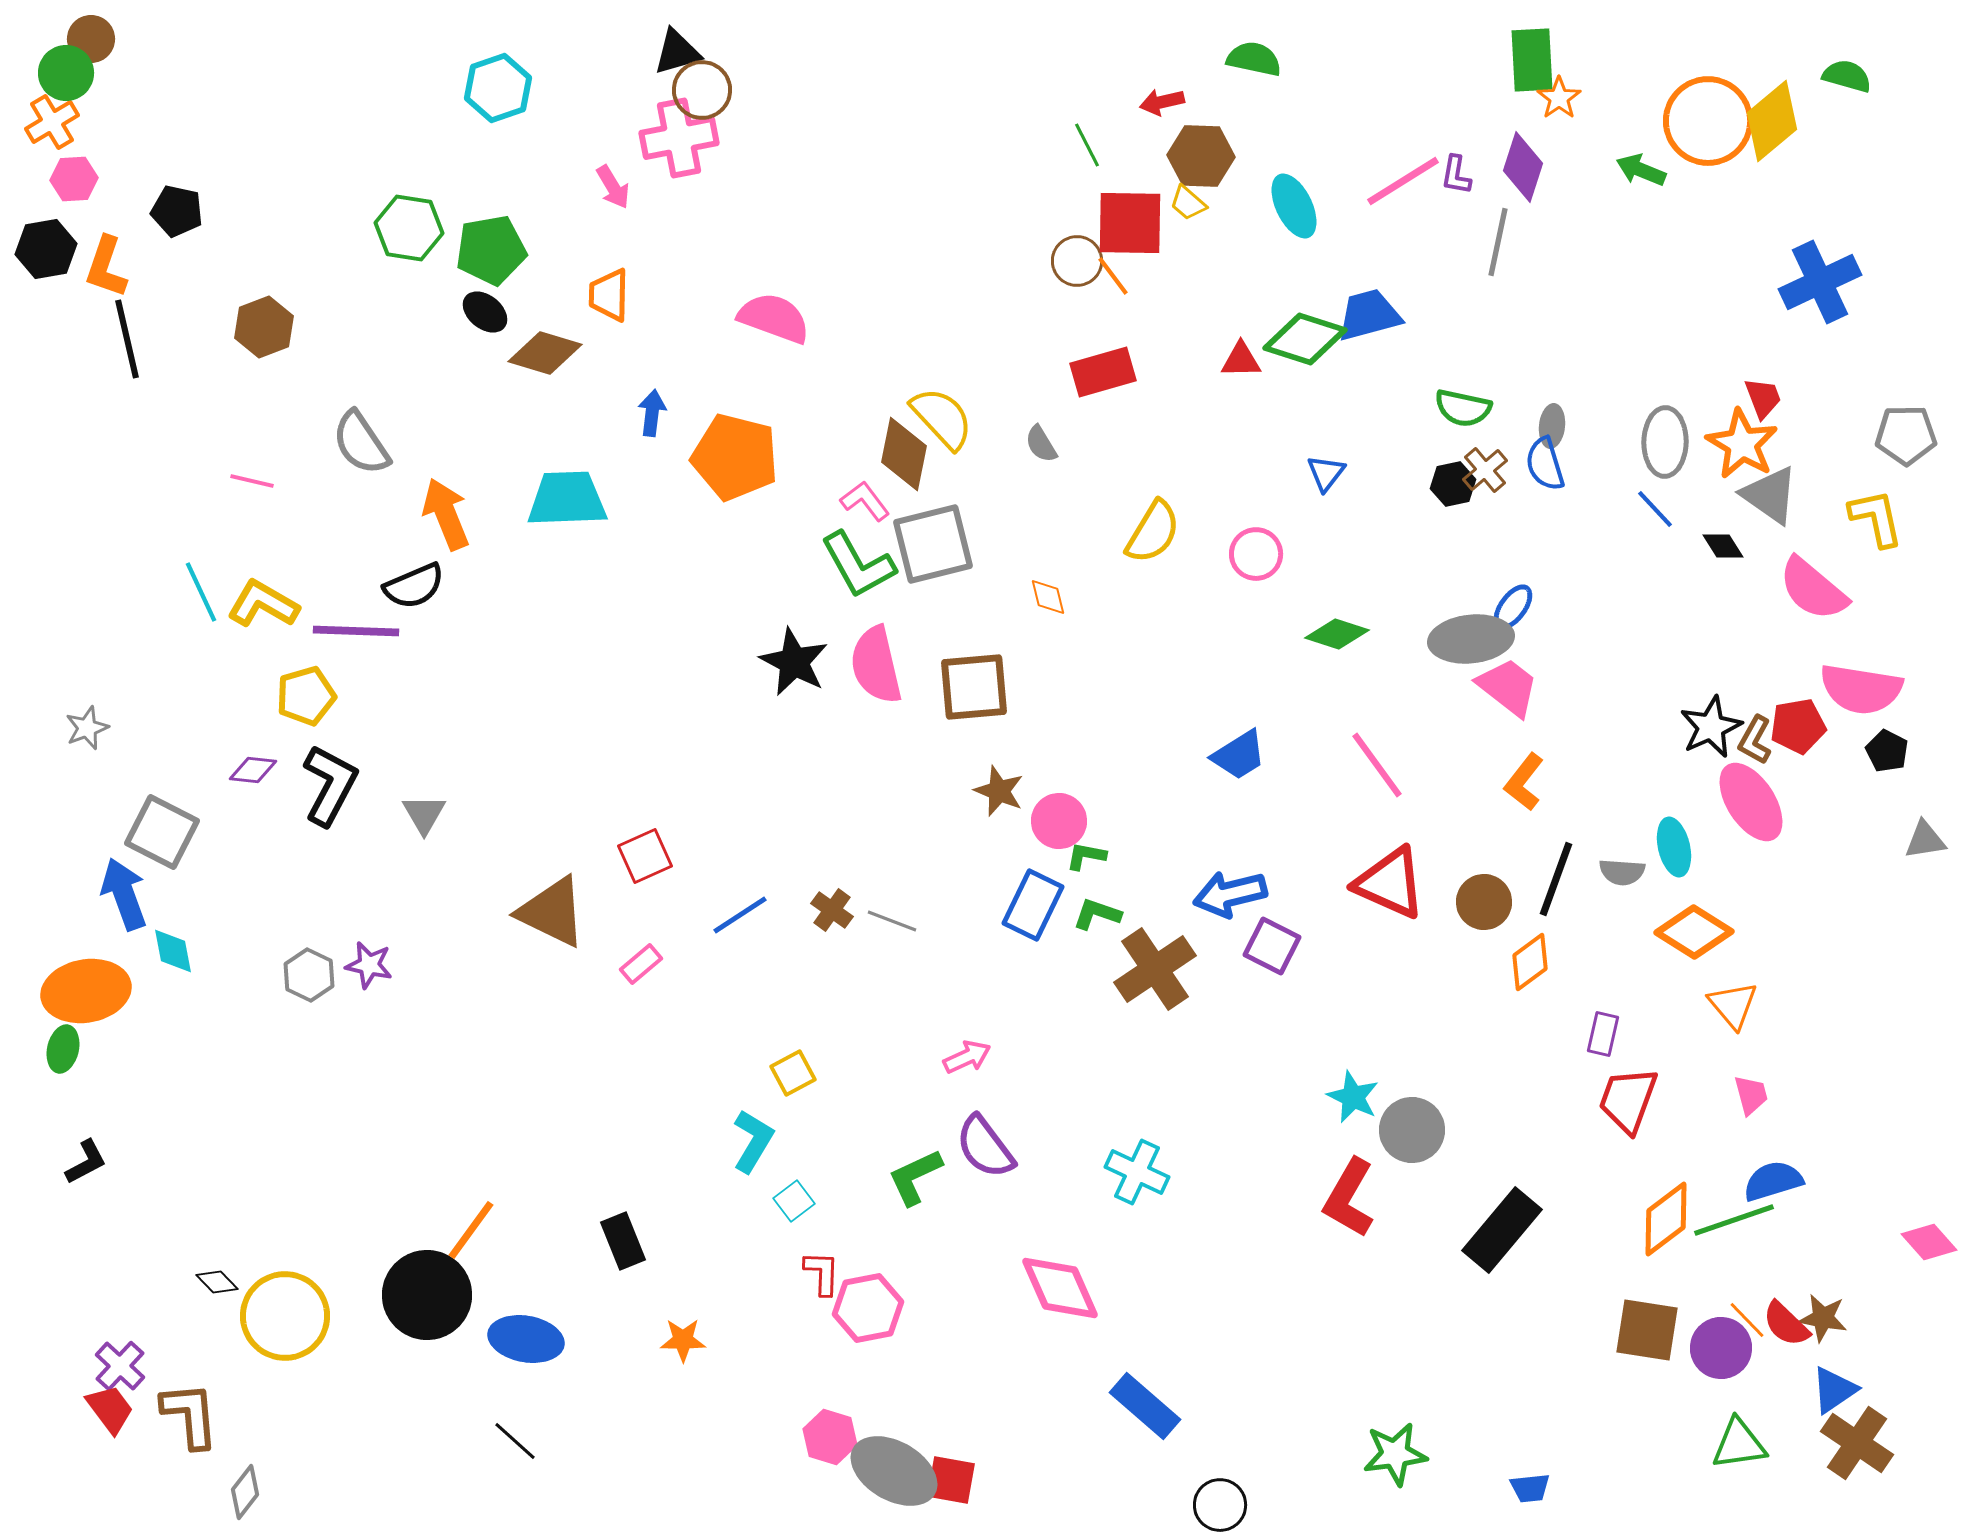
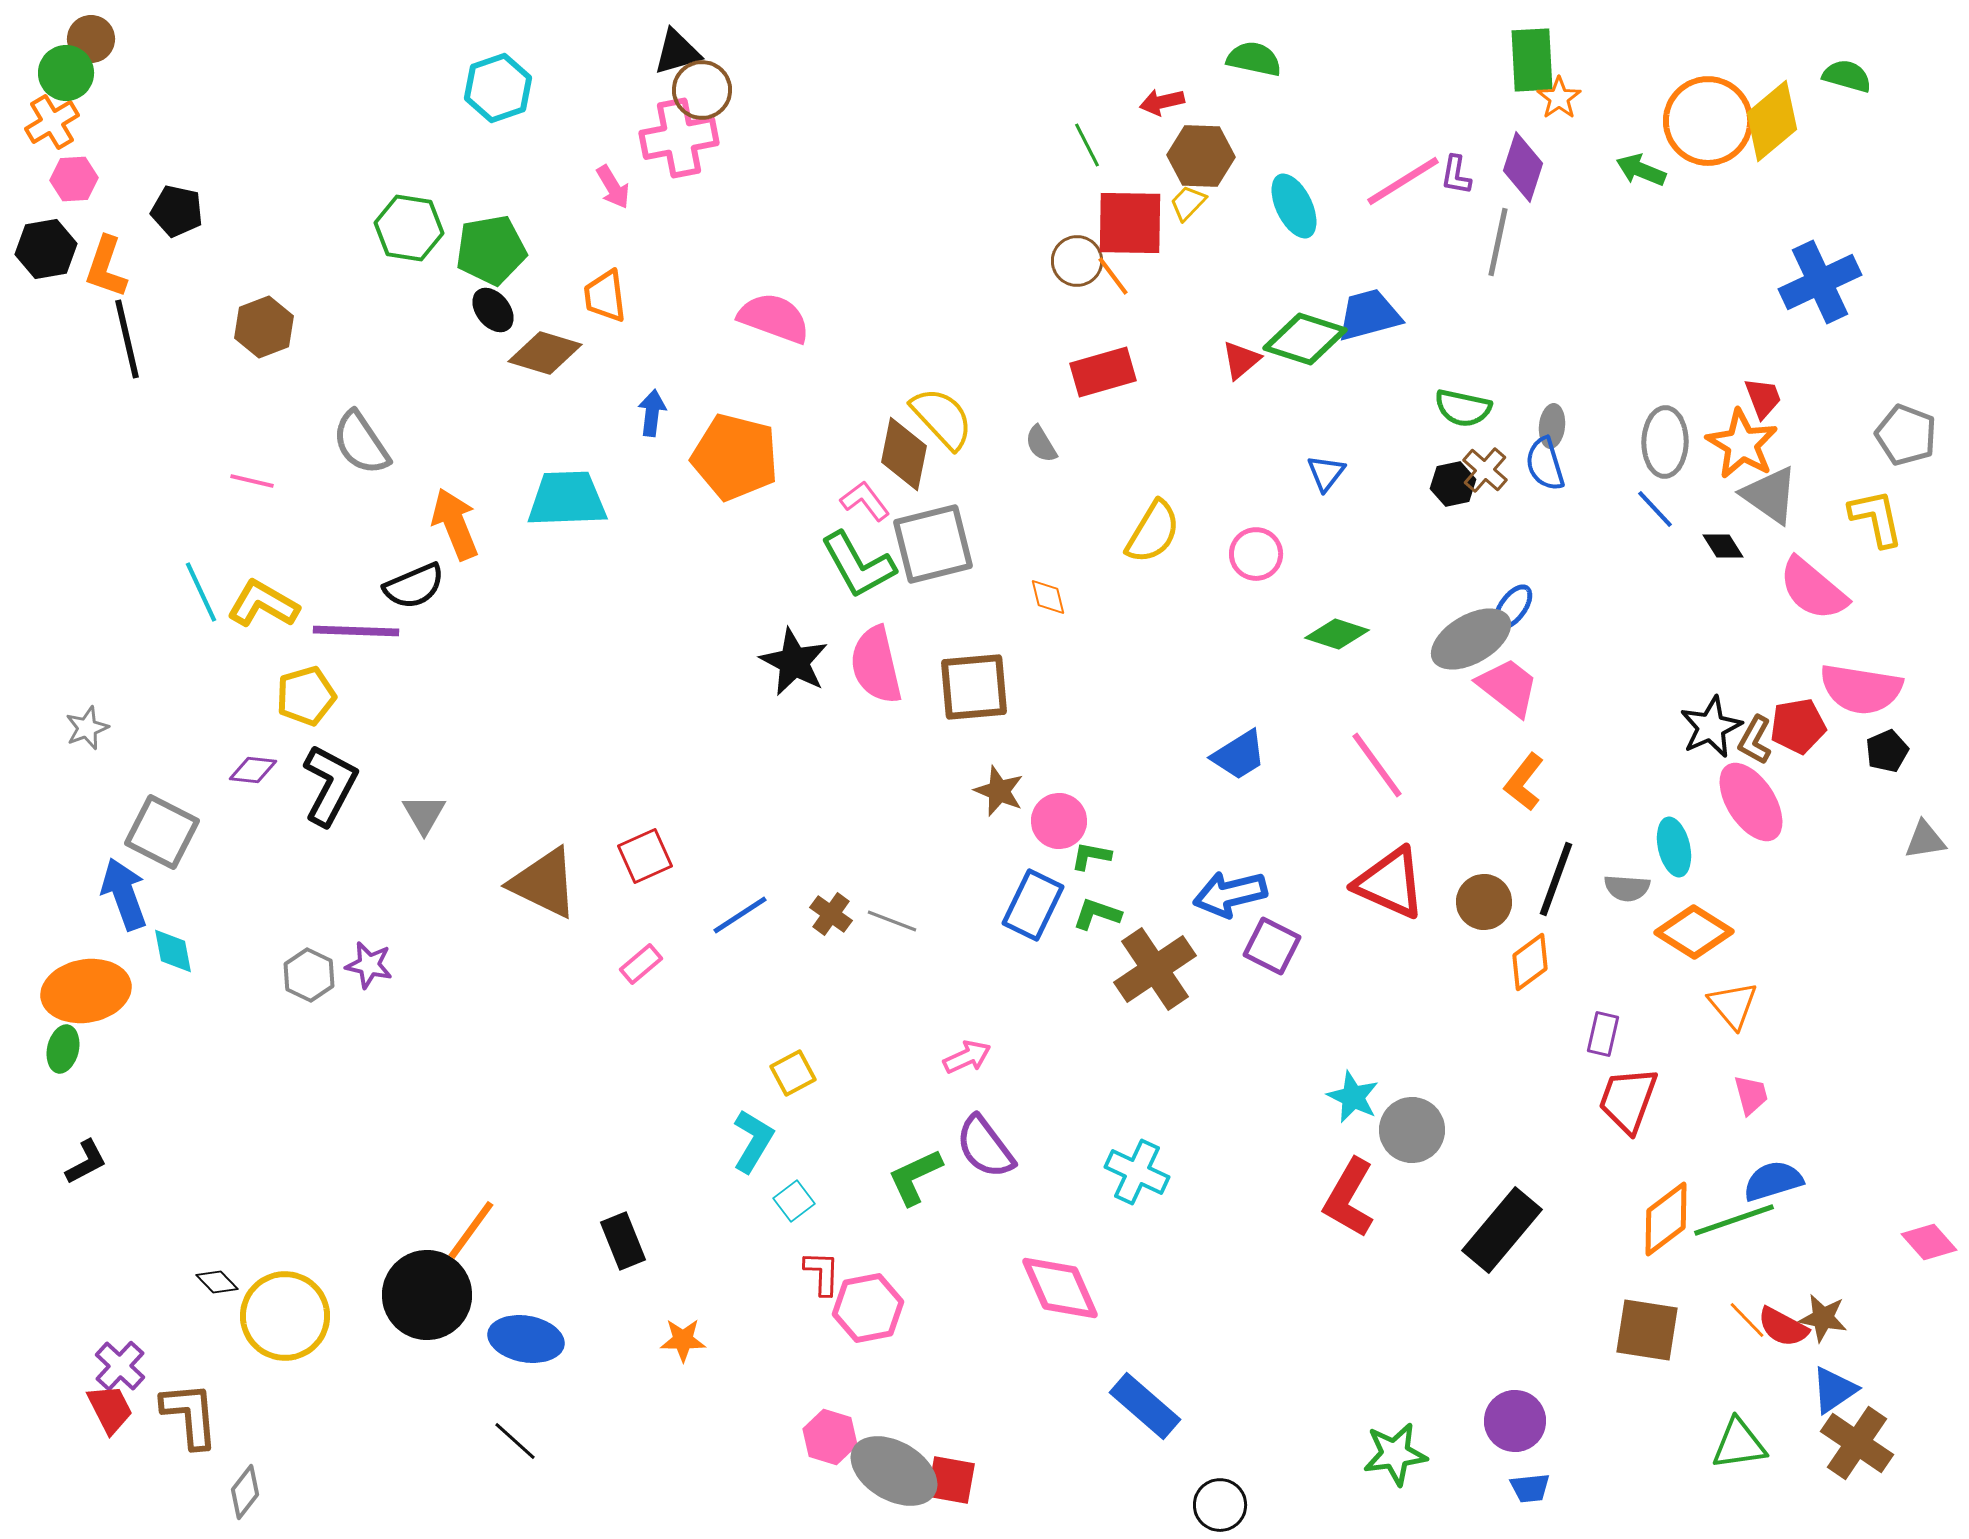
yellow trapezoid at (1188, 203): rotated 93 degrees clockwise
orange trapezoid at (609, 295): moved 4 px left, 1 px down; rotated 8 degrees counterclockwise
black ellipse at (485, 312): moved 8 px right, 2 px up; rotated 12 degrees clockwise
red triangle at (1241, 360): rotated 39 degrees counterclockwise
gray pentagon at (1906, 435): rotated 22 degrees clockwise
brown cross at (1485, 470): rotated 9 degrees counterclockwise
orange arrow at (446, 514): moved 9 px right, 10 px down
gray ellipse at (1471, 639): rotated 24 degrees counterclockwise
black pentagon at (1887, 751): rotated 21 degrees clockwise
green L-shape at (1086, 856): moved 5 px right
gray semicircle at (1622, 872): moved 5 px right, 16 px down
brown cross at (832, 910): moved 1 px left, 4 px down
brown triangle at (552, 912): moved 8 px left, 29 px up
red semicircle at (1786, 1324): moved 3 px left, 3 px down; rotated 16 degrees counterclockwise
purple circle at (1721, 1348): moved 206 px left, 73 px down
red trapezoid at (110, 1409): rotated 10 degrees clockwise
